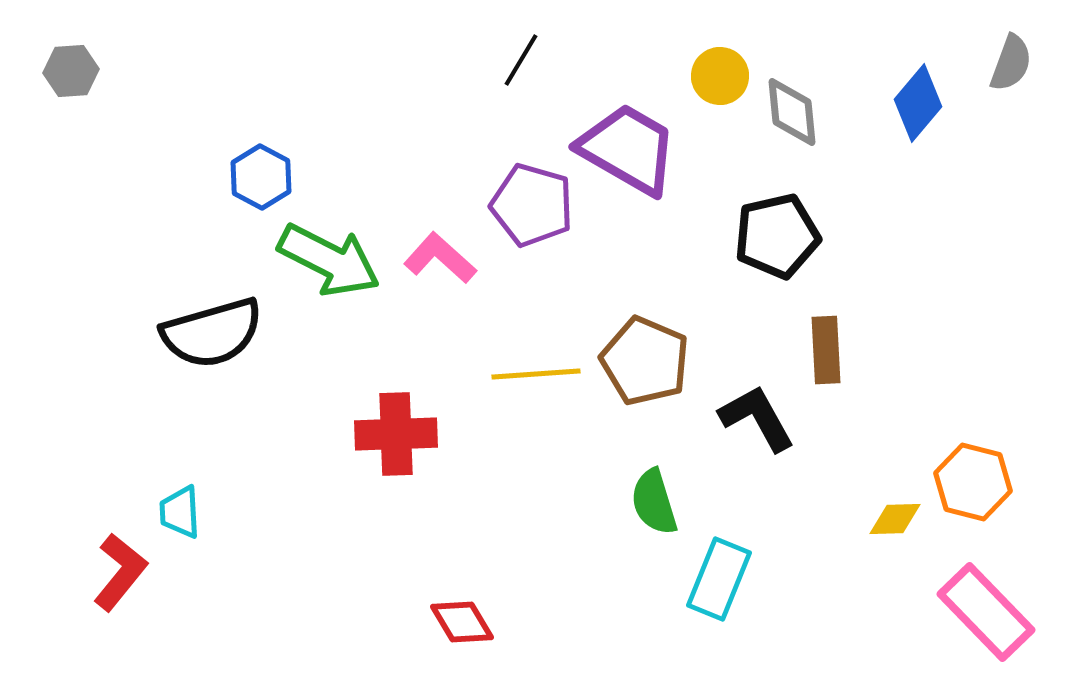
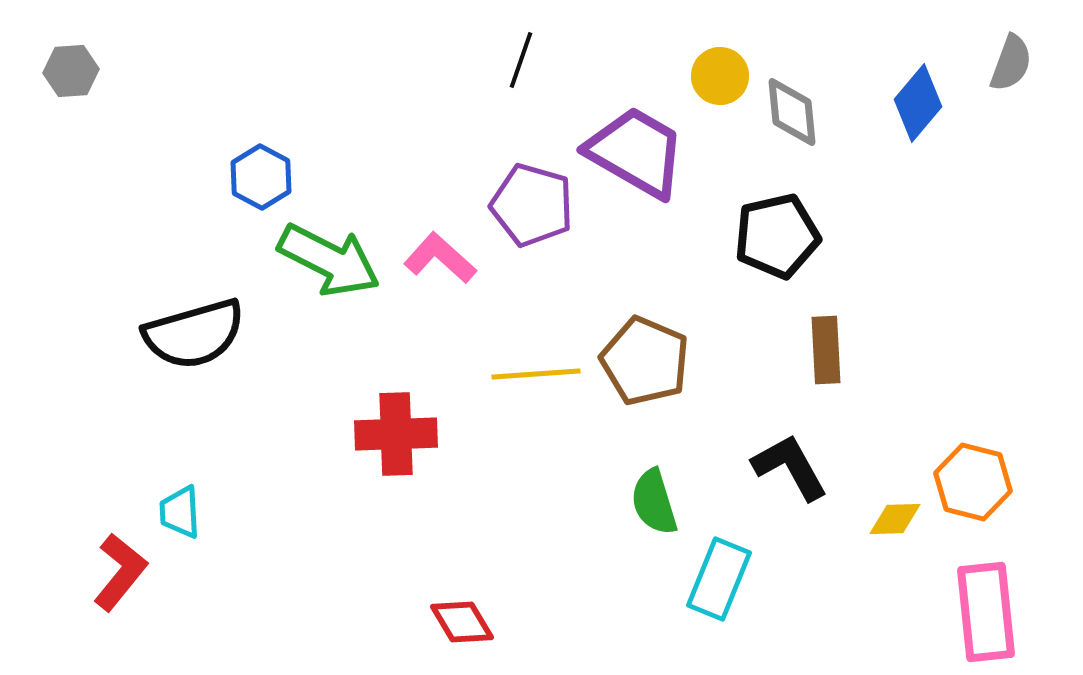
black line: rotated 12 degrees counterclockwise
purple trapezoid: moved 8 px right, 3 px down
black semicircle: moved 18 px left, 1 px down
black L-shape: moved 33 px right, 49 px down
pink rectangle: rotated 38 degrees clockwise
